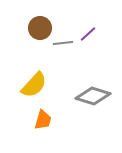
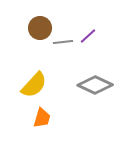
purple line: moved 2 px down
gray line: moved 1 px up
gray diamond: moved 2 px right, 11 px up; rotated 8 degrees clockwise
orange trapezoid: moved 1 px left, 2 px up
